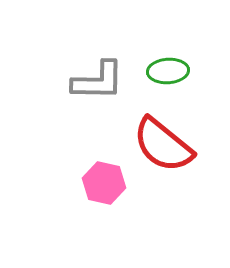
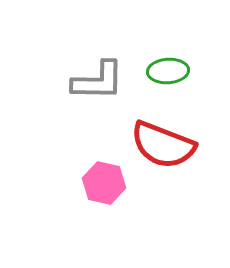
red semicircle: rotated 18 degrees counterclockwise
